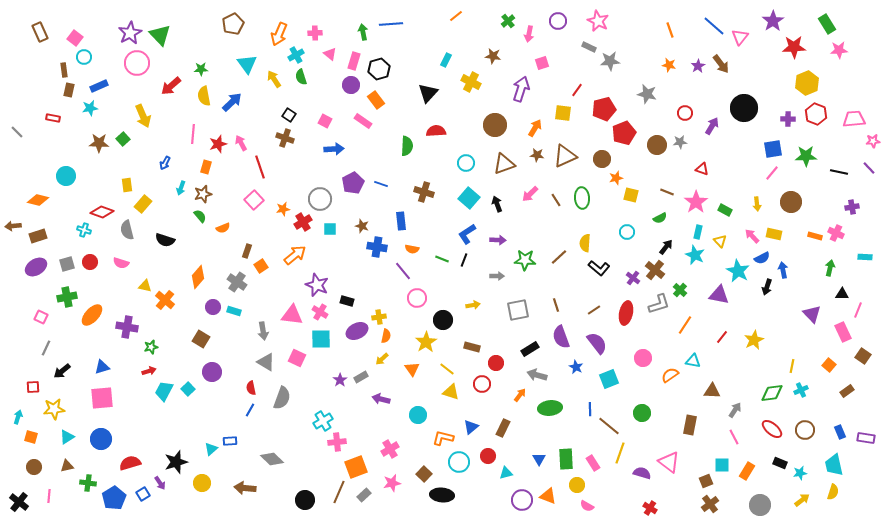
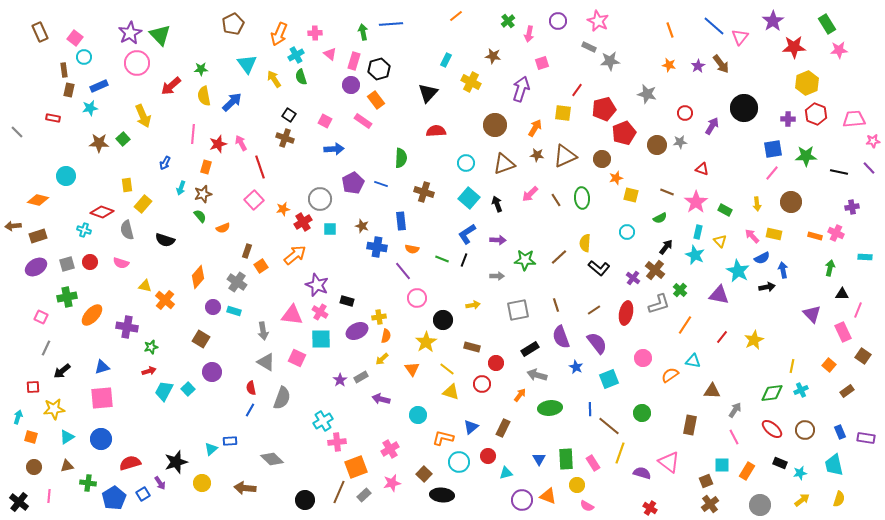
green semicircle at (407, 146): moved 6 px left, 12 px down
black arrow at (767, 287): rotated 119 degrees counterclockwise
yellow semicircle at (833, 492): moved 6 px right, 7 px down
